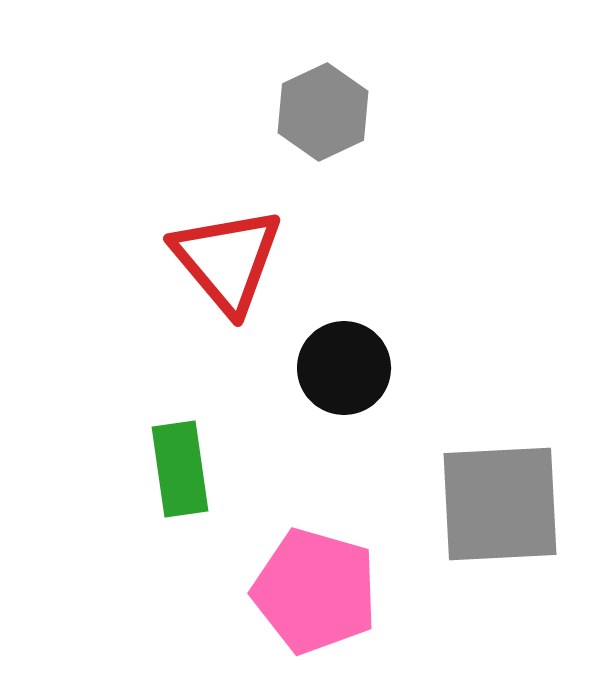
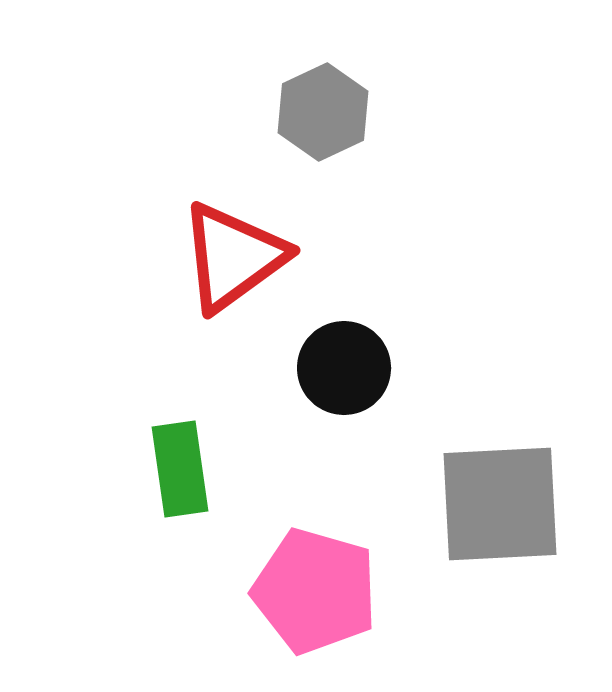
red triangle: moved 6 px right, 3 px up; rotated 34 degrees clockwise
